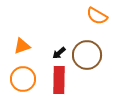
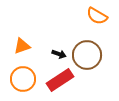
black arrow: moved 1 px down; rotated 120 degrees counterclockwise
red rectangle: moved 1 px right; rotated 56 degrees clockwise
